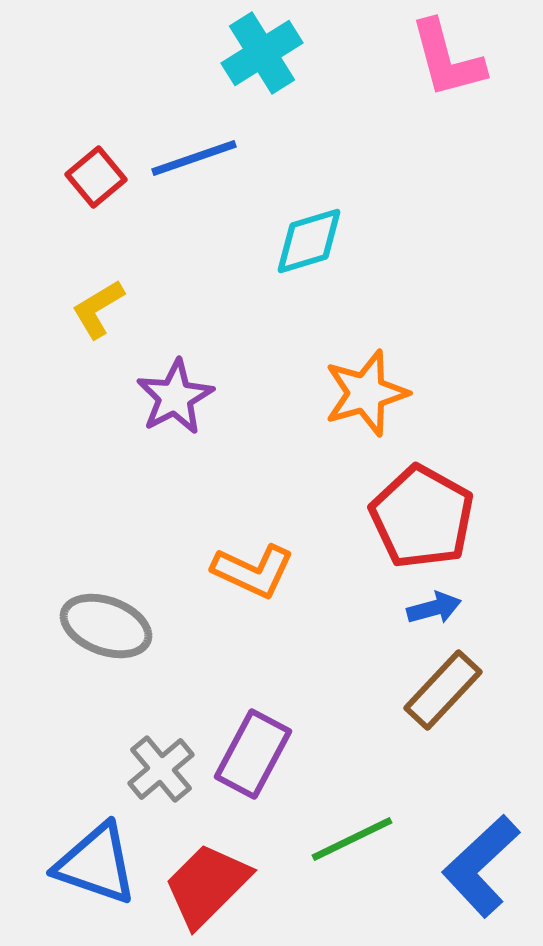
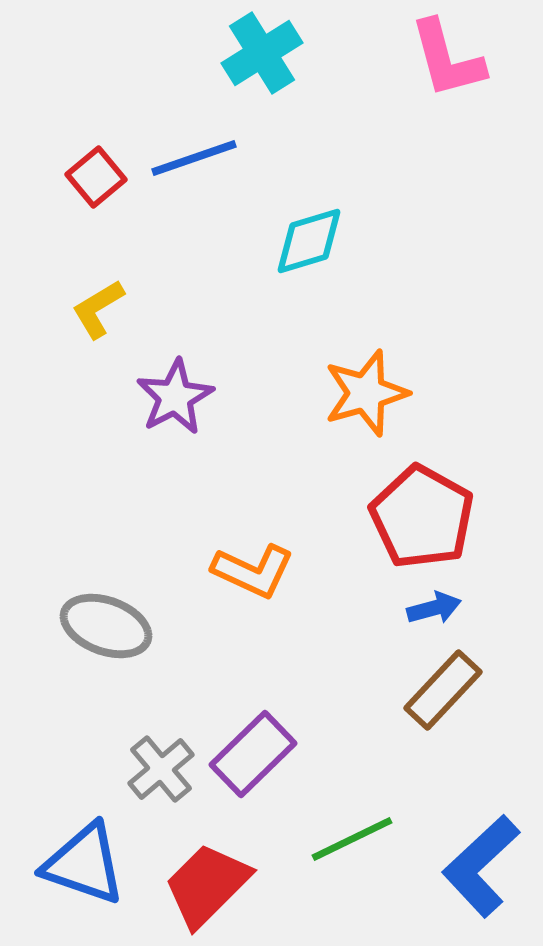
purple rectangle: rotated 18 degrees clockwise
blue triangle: moved 12 px left
